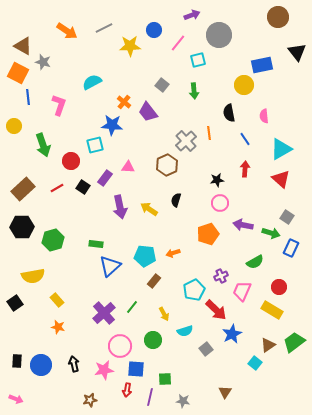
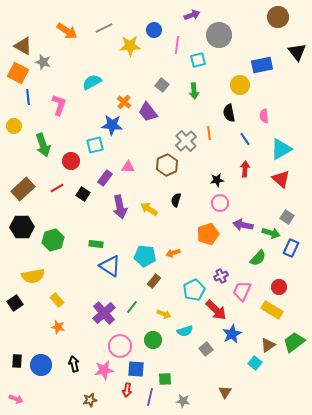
pink line at (178, 43): moved 1 px left, 2 px down; rotated 30 degrees counterclockwise
yellow circle at (244, 85): moved 4 px left
black square at (83, 187): moved 7 px down
green semicircle at (255, 262): moved 3 px right, 4 px up; rotated 18 degrees counterclockwise
blue triangle at (110, 266): rotated 45 degrees counterclockwise
yellow arrow at (164, 314): rotated 40 degrees counterclockwise
